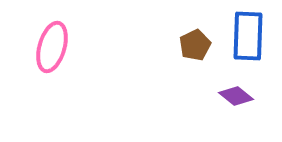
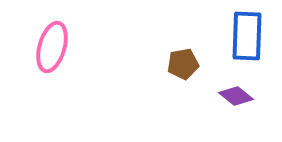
blue rectangle: moved 1 px left
brown pentagon: moved 12 px left, 19 px down; rotated 16 degrees clockwise
